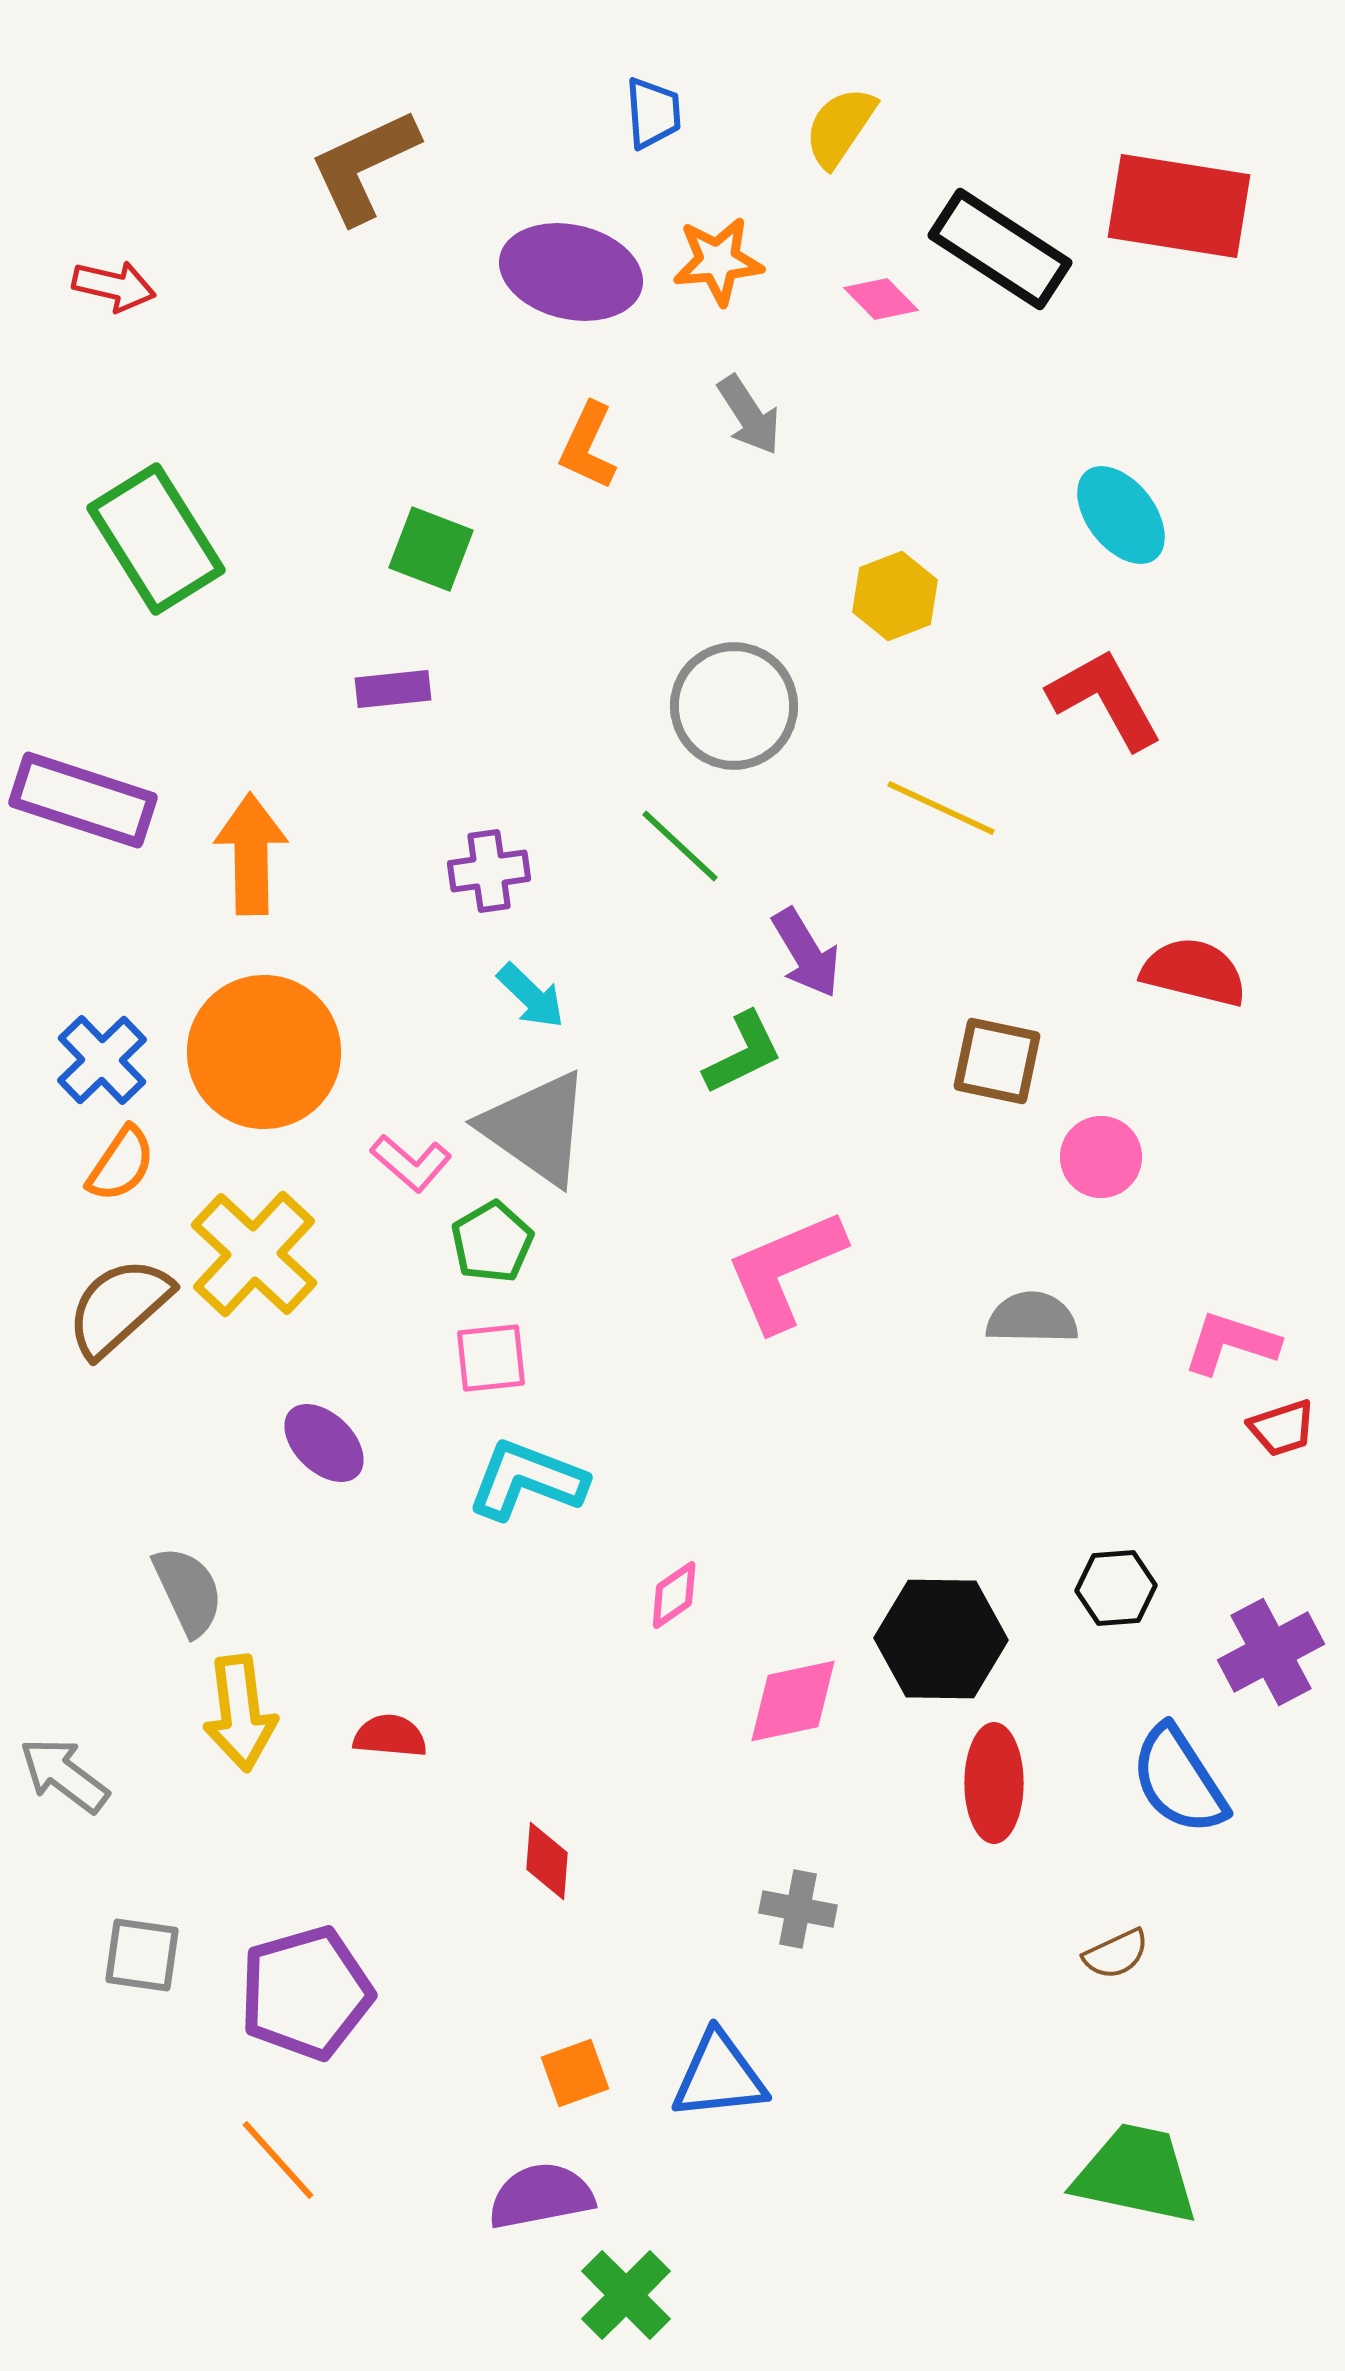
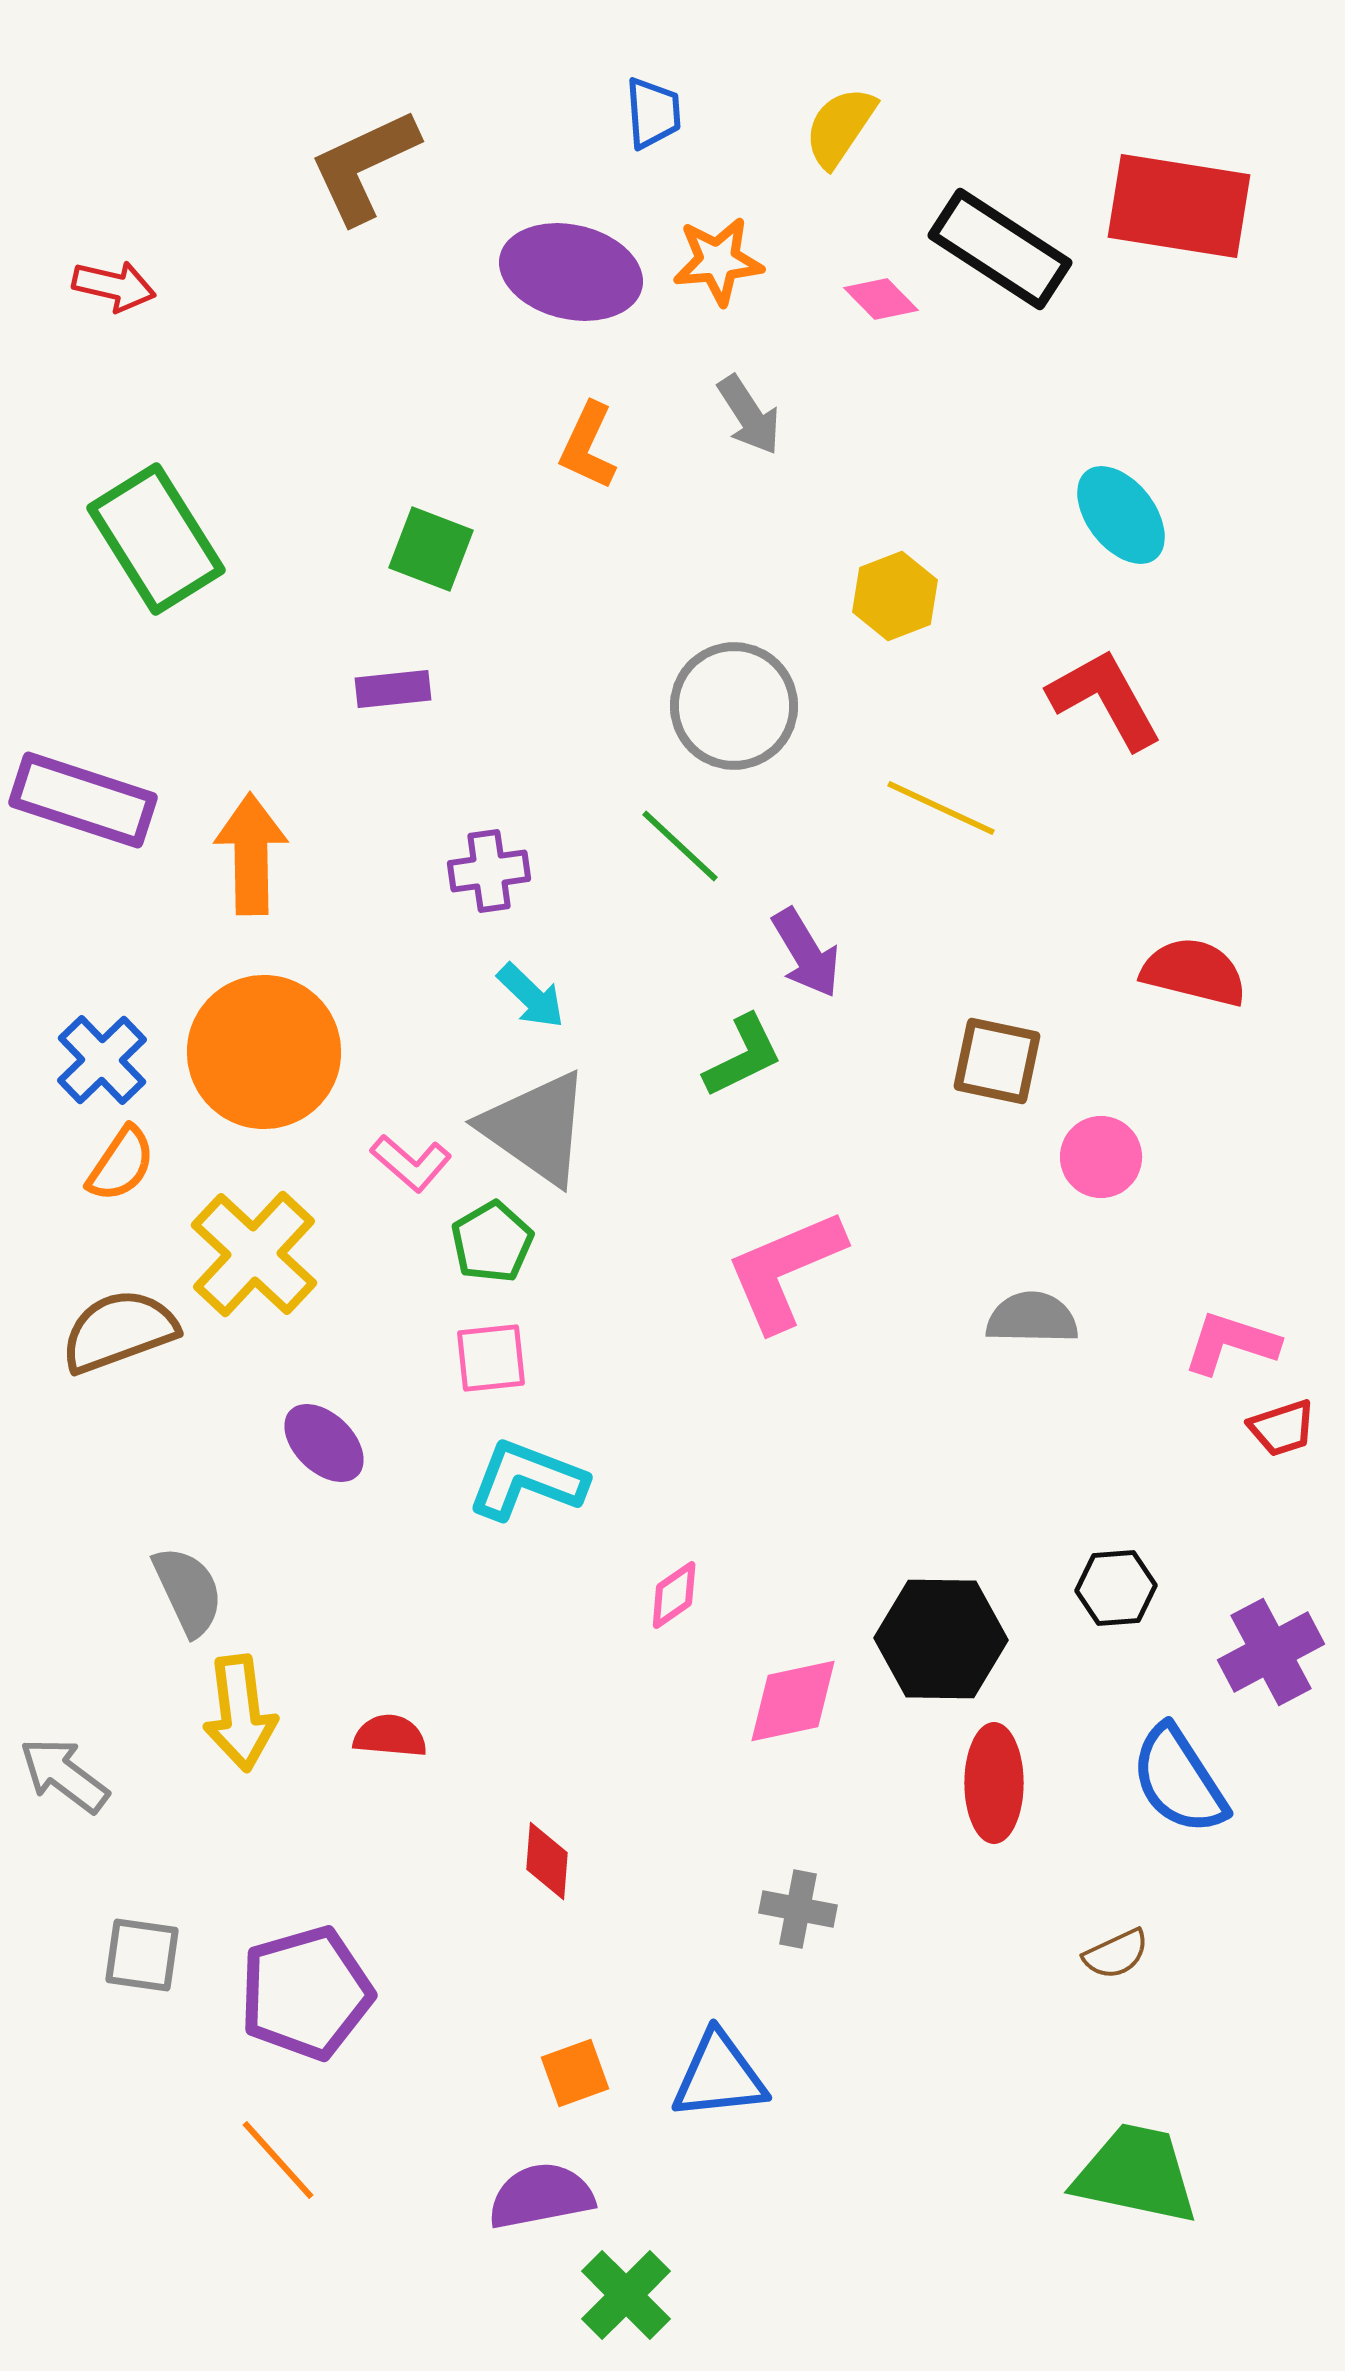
green L-shape at (743, 1053): moved 3 px down
brown semicircle at (119, 1307): moved 24 px down; rotated 22 degrees clockwise
